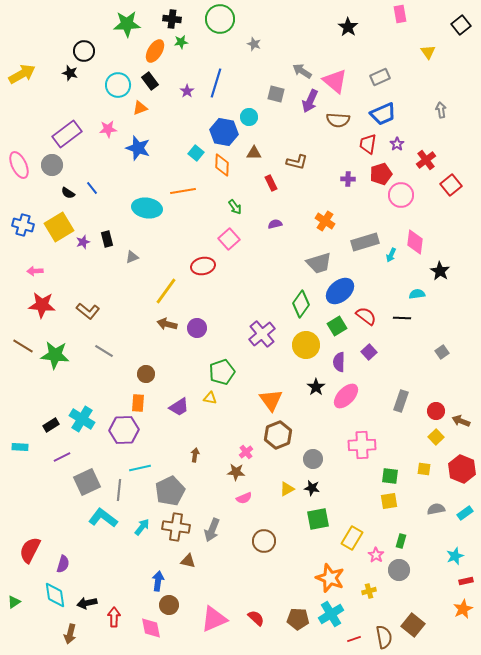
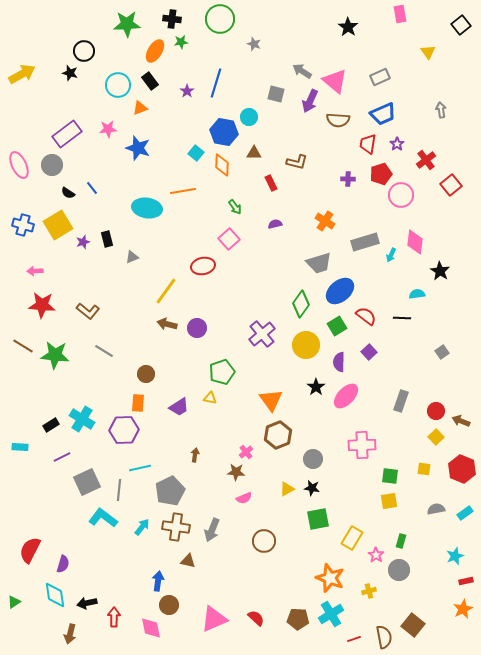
yellow square at (59, 227): moved 1 px left, 2 px up
